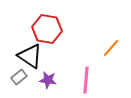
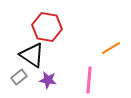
red hexagon: moved 2 px up
orange line: rotated 18 degrees clockwise
black triangle: moved 2 px right, 1 px up
pink line: moved 3 px right
